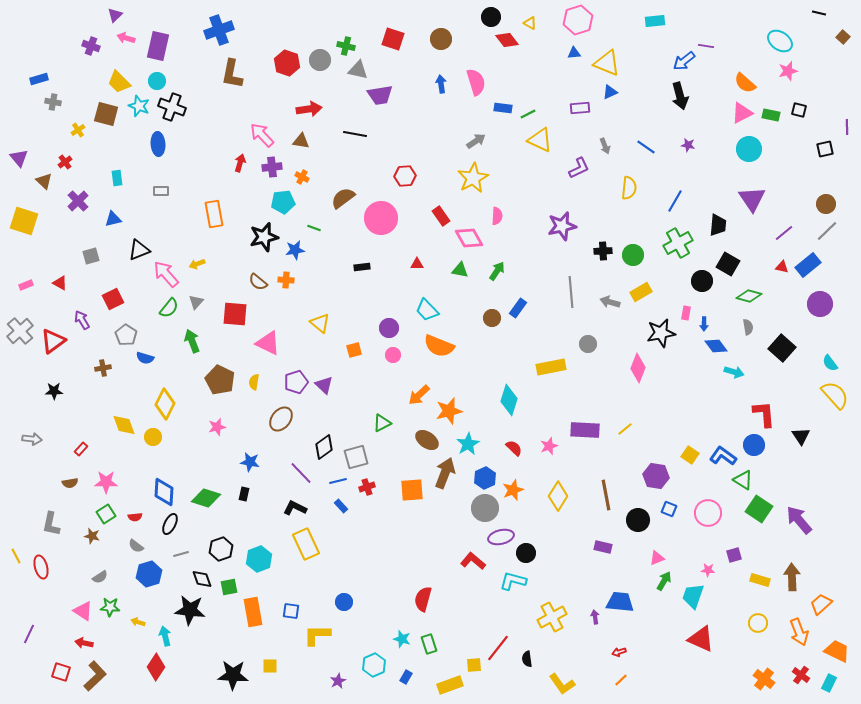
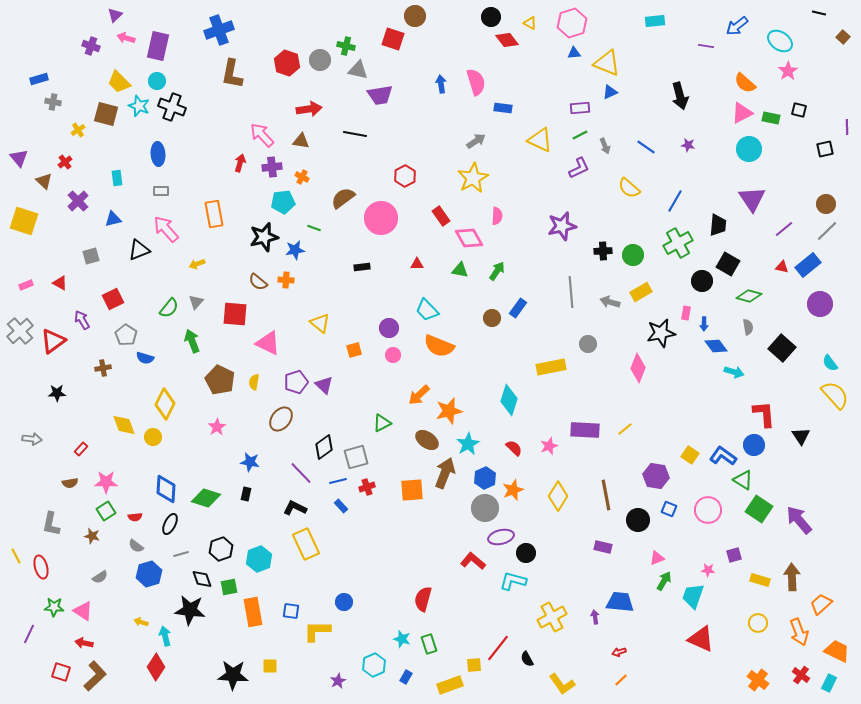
pink hexagon at (578, 20): moved 6 px left, 3 px down
brown circle at (441, 39): moved 26 px left, 23 px up
blue arrow at (684, 61): moved 53 px right, 35 px up
pink star at (788, 71): rotated 18 degrees counterclockwise
green line at (528, 114): moved 52 px right, 21 px down
green rectangle at (771, 115): moved 3 px down
blue ellipse at (158, 144): moved 10 px down
red hexagon at (405, 176): rotated 25 degrees counterclockwise
yellow semicircle at (629, 188): rotated 125 degrees clockwise
purple line at (784, 233): moved 4 px up
pink arrow at (166, 274): moved 45 px up
black star at (54, 391): moved 3 px right, 2 px down
pink star at (217, 427): rotated 18 degrees counterclockwise
blue diamond at (164, 492): moved 2 px right, 3 px up
black rectangle at (244, 494): moved 2 px right
pink circle at (708, 513): moved 3 px up
green square at (106, 514): moved 3 px up
green star at (110, 607): moved 56 px left
yellow arrow at (138, 622): moved 3 px right
yellow L-shape at (317, 635): moved 4 px up
black semicircle at (527, 659): rotated 21 degrees counterclockwise
orange cross at (764, 679): moved 6 px left, 1 px down
